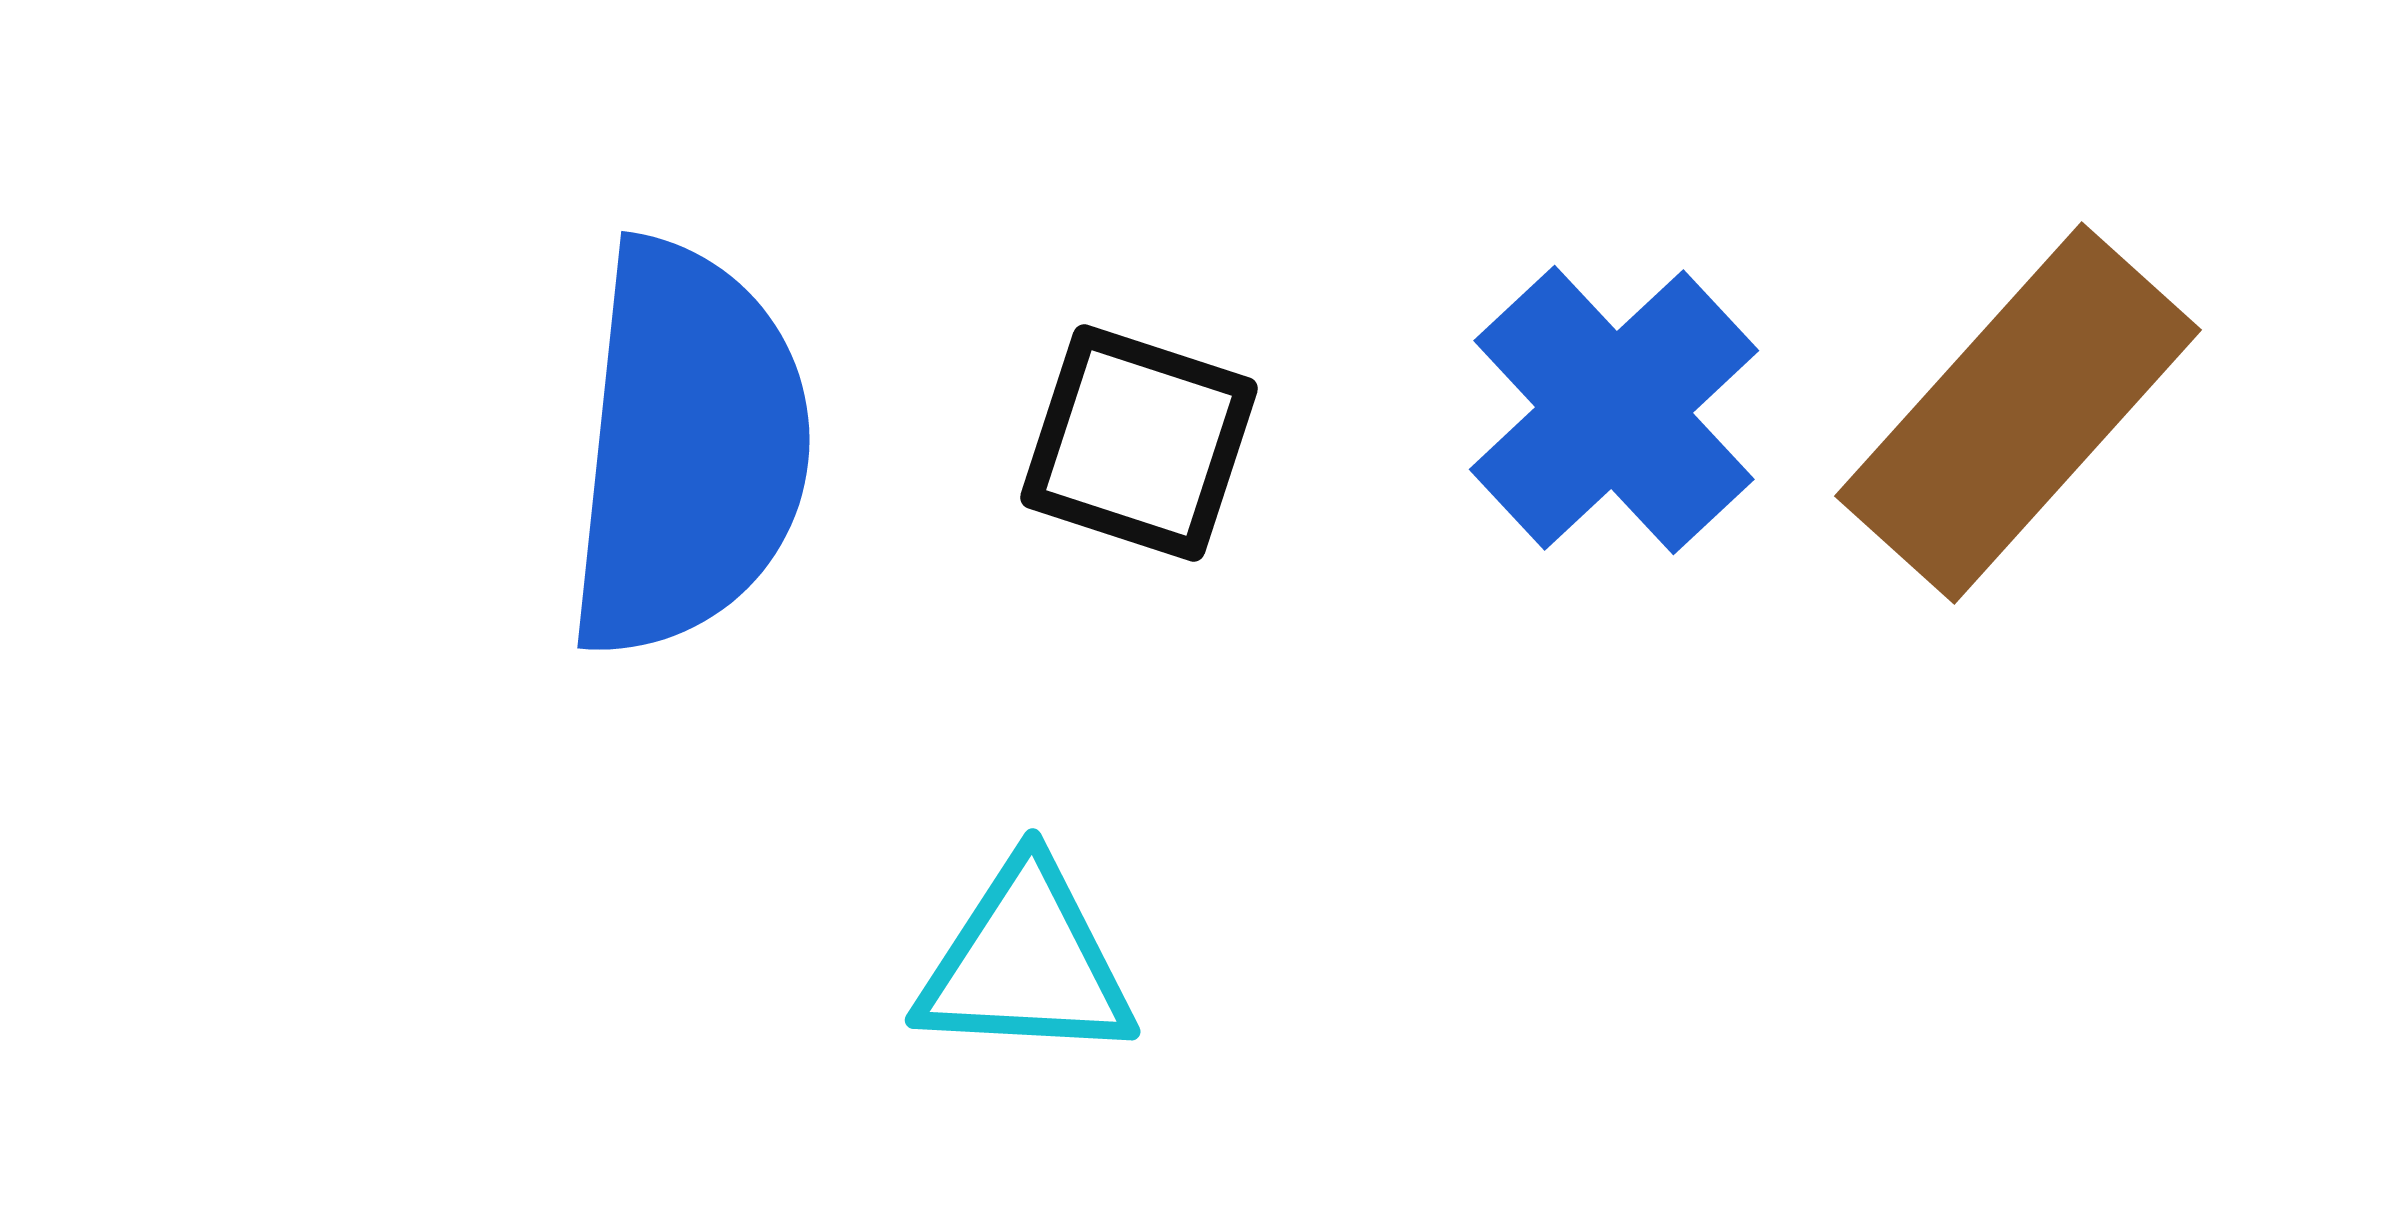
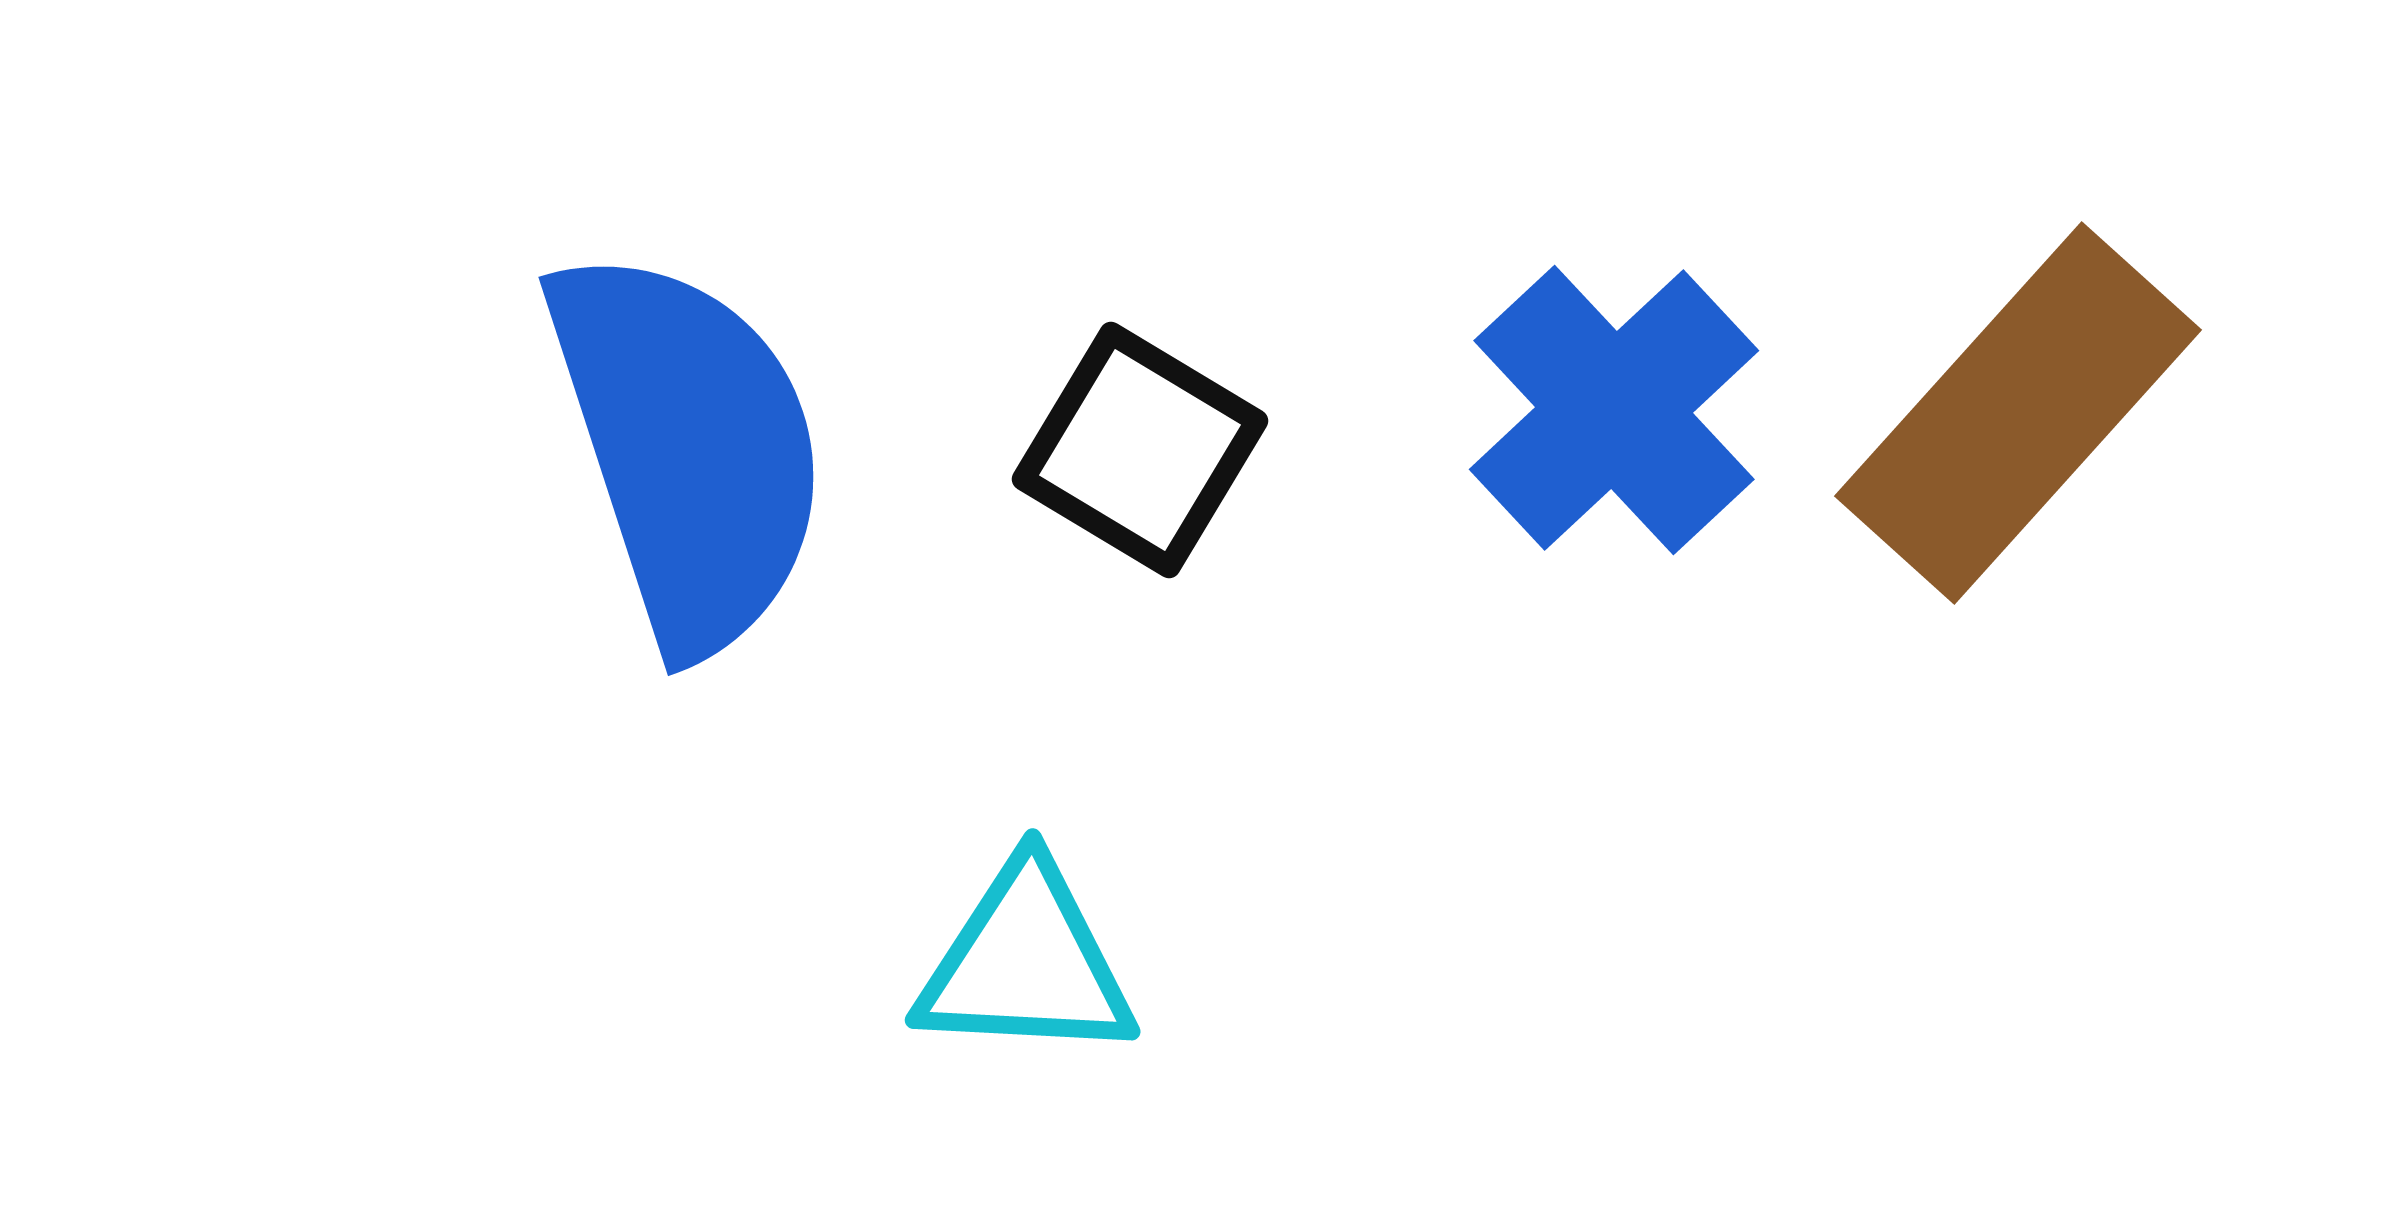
black square: moved 1 px right, 7 px down; rotated 13 degrees clockwise
blue semicircle: rotated 24 degrees counterclockwise
